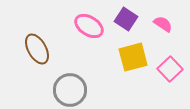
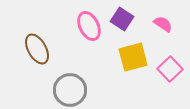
purple square: moved 4 px left
pink ellipse: rotated 32 degrees clockwise
